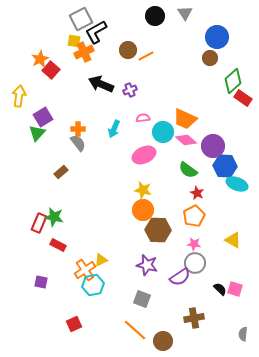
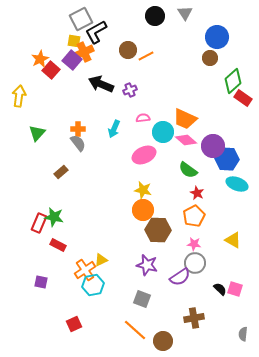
purple square at (43, 117): moved 29 px right, 57 px up; rotated 18 degrees counterclockwise
blue hexagon at (225, 166): moved 2 px right, 7 px up
